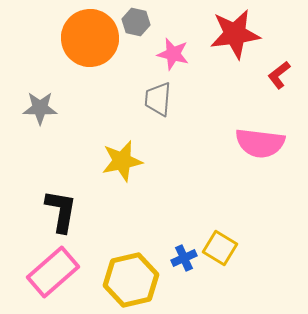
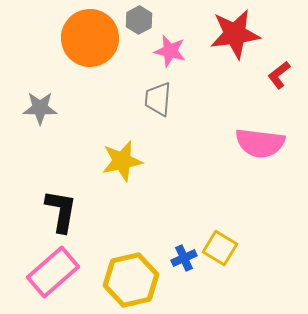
gray hexagon: moved 3 px right, 2 px up; rotated 20 degrees clockwise
pink star: moved 3 px left, 3 px up
